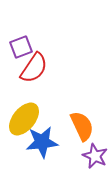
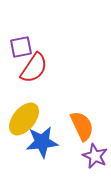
purple square: rotated 10 degrees clockwise
